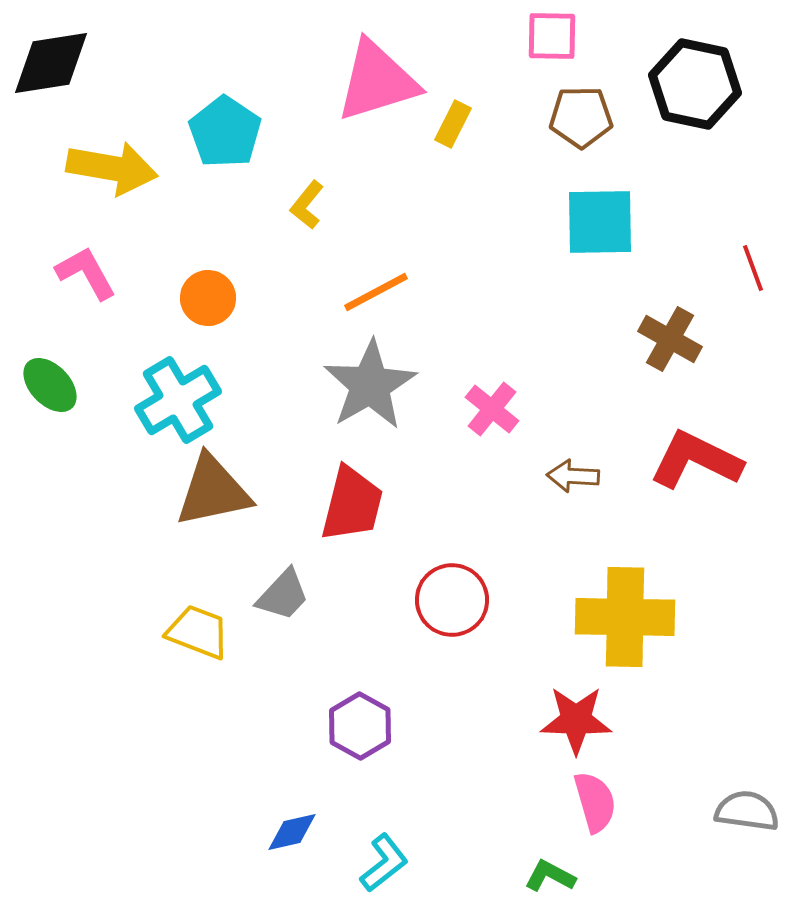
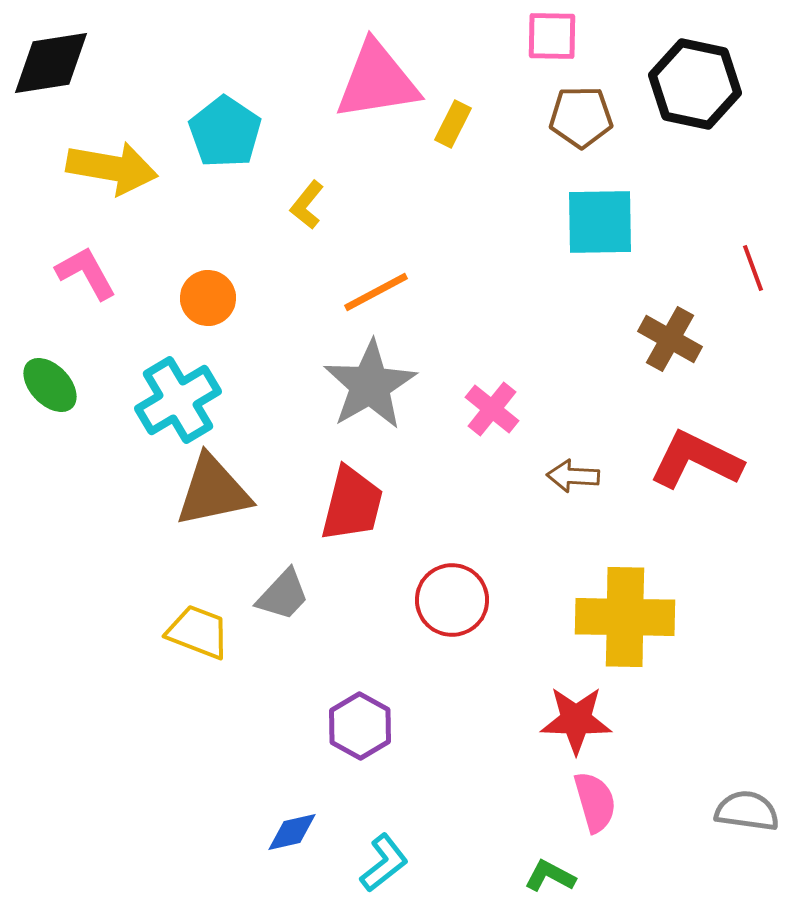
pink triangle: rotated 8 degrees clockwise
